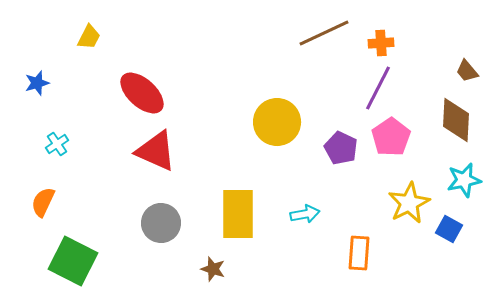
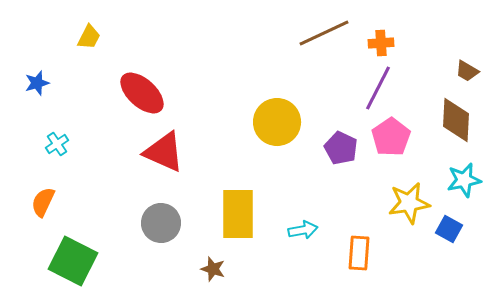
brown trapezoid: rotated 20 degrees counterclockwise
red triangle: moved 8 px right, 1 px down
yellow star: rotated 18 degrees clockwise
cyan arrow: moved 2 px left, 16 px down
